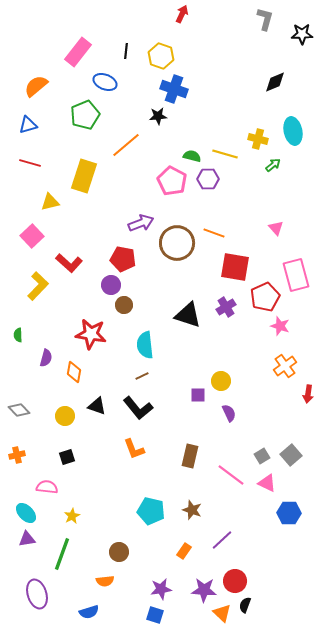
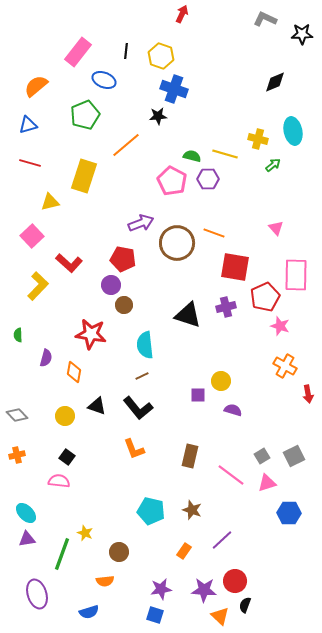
gray L-shape at (265, 19): rotated 80 degrees counterclockwise
blue ellipse at (105, 82): moved 1 px left, 2 px up
pink rectangle at (296, 275): rotated 16 degrees clockwise
purple cross at (226, 307): rotated 18 degrees clockwise
orange cross at (285, 366): rotated 25 degrees counterclockwise
red arrow at (308, 394): rotated 18 degrees counterclockwise
gray diamond at (19, 410): moved 2 px left, 5 px down
purple semicircle at (229, 413): moved 4 px right, 3 px up; rotated 48 degrees counterclockwise
gray square at (291, 455): moved 3 px right, 1 px down; rotated 15 degrees clockwise
black square at (67, 457): rotated 35 degrees counterclockwise
pink triangle at (267, 483): rotated 42 degrees counterclockwise
pink semicircle at (47, 487): moved 12 px right, 6 px up
yellow star at (72, 516): moved 13 px right, 17 px down; rotated 21 degrees counterclockwise
orange triangle at (222, 613): moved 2 px left, 3 px down
